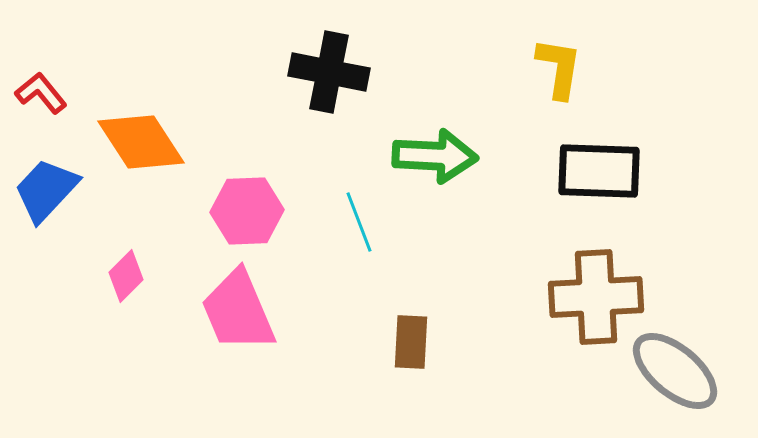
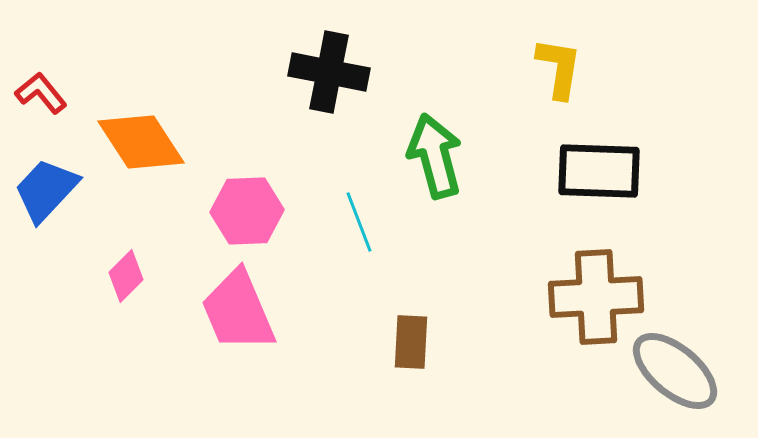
green arrow: rotated 108 degrees counterclockwise
